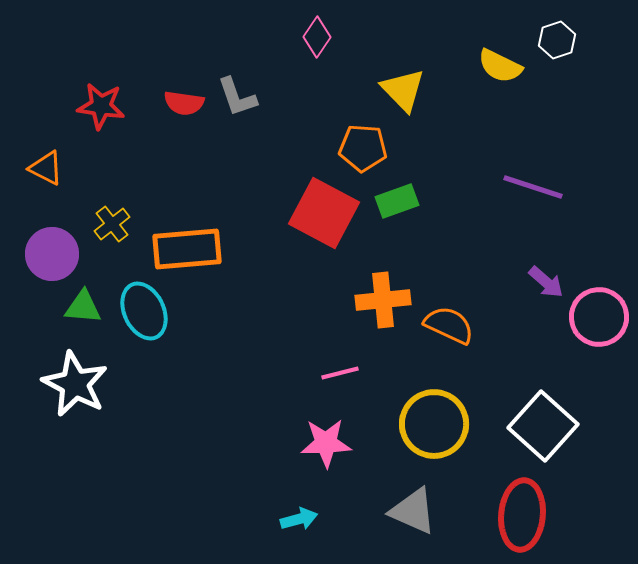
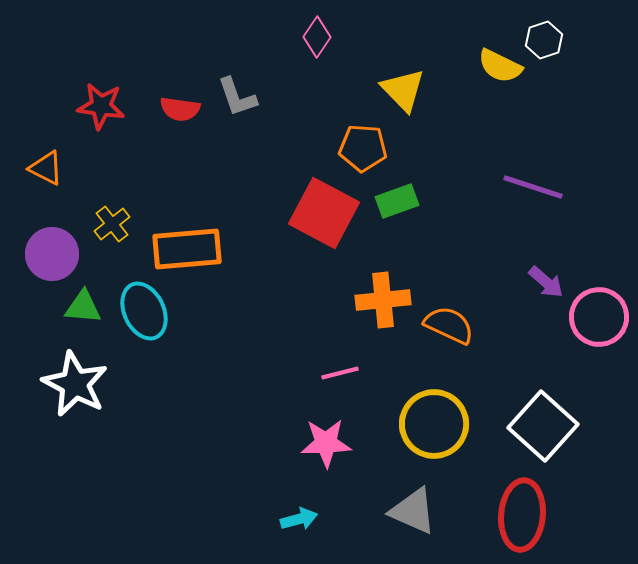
white hexagon: moved 13 px left
red semicircle: moved 4 px left, 6 px down
